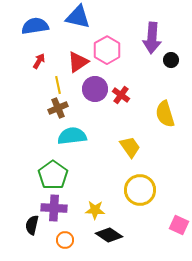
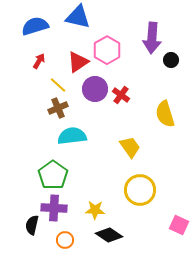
blue semicircle: rotated 8 degrees counterclockwise
yellow line: rotated 36 degrees counterclockwise
